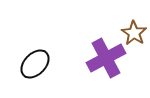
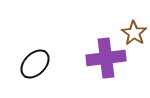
purple cross: rotated 21 degrees clockwise
